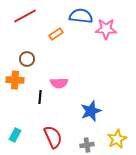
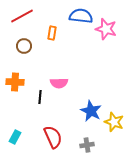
red line: moved 3 px left
pink star: rotated 15 degrees clockwise
orange rectangle: moved 4 px left, 1 px up; rotated 48 degrees counterclockwise
brown circle: moved 3 px left, 13 px up
orange cross: moved 2 px down
blue star: rotated 25 degrees counterclockwise
cyan rectangle: moved 2 px down
yellow star: moved 3 px left, 17 px up; rotated 24 degrees counterclockwise
